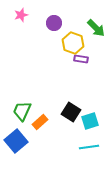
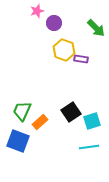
pink star: moved 16 px right, 4 px up
yellow hexagon: moved 9 px left, 7 px down
black square: rotated 24 degrees clockwise
cyan square: moved 2 px right
blue square: moved 2 px right; rotated 30 degrees counterclockwise
